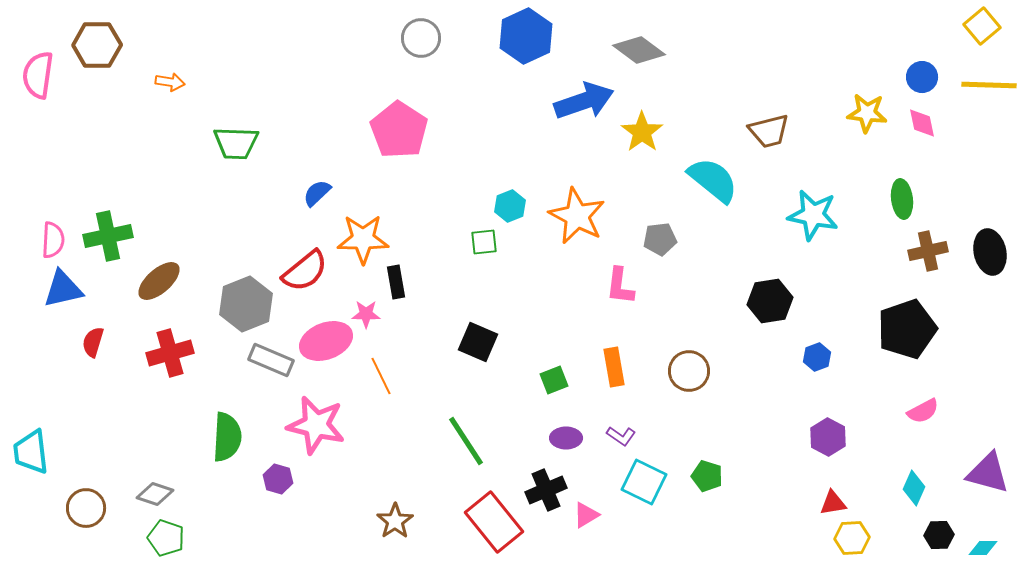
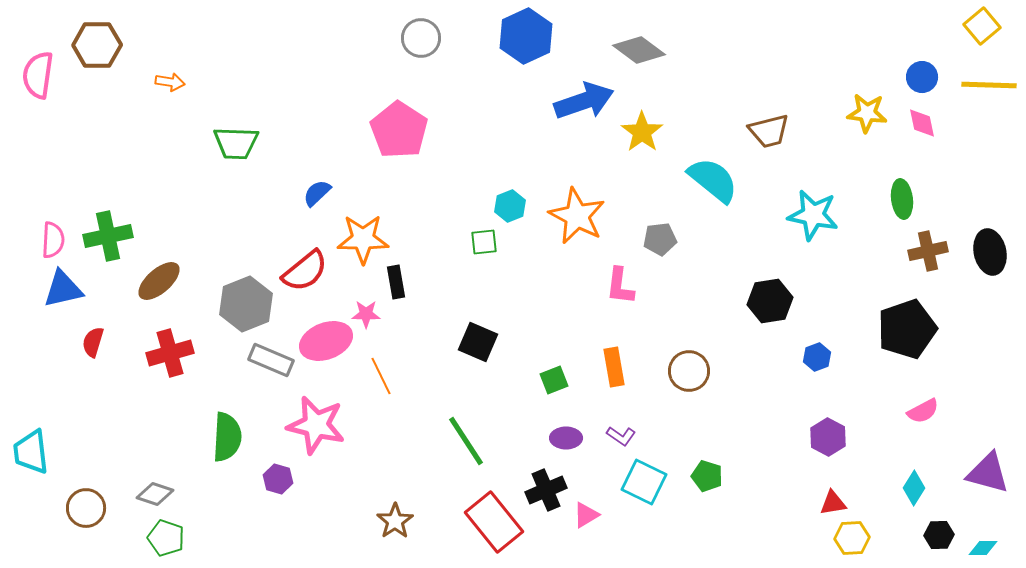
cyan diamond at (914, 488): rotated 8 degrees clockwise
